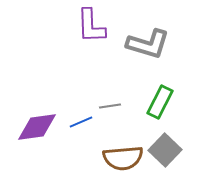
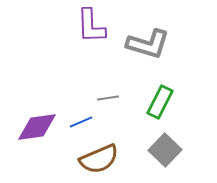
gray line: moved 2 px left, 8 px up
brown semicircle: moved 24 px left, 1 px down; rotated 18 degrees counterclockwise
